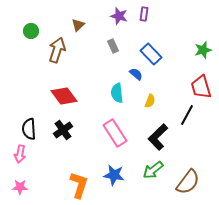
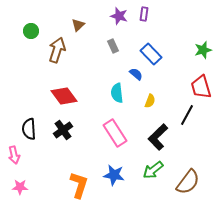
pink arrow: moved 6 px left, 1 px down; rotated 24 degrees counterclockwise
